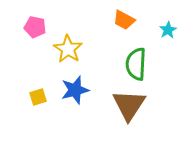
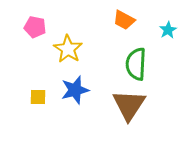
yellow square: rotated 18 degrees clockwise
